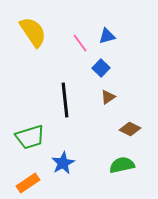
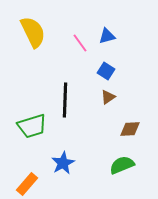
yellow semicircle: rotated 8 degrees clockwise
blue square: moved 5 px right, 3 px down; rotated 12 degrees counterclockwise
black line: rotated 8 degrees clockwise
brown diamond: rotated 30 degrees counterclockwise
green trapezoid: moved 2 px right, 11 px up
green semicircle: rotated 10 degrees counterclockwise
orange rectangle: moved 1 px left, 1 px down; rotated 15 degrees counterclockwise
